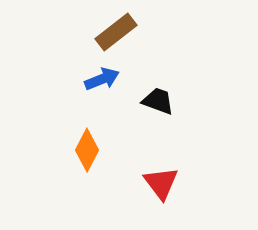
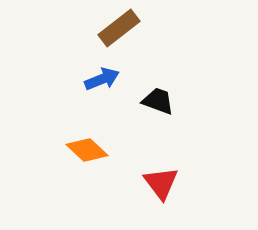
brown rectangle: moved 3 px right, 4 px up
orange diamond: rotated 75 degrees counterclockwise
